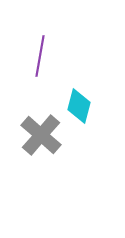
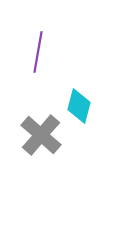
purple line: moved 2 px left, 4 px up
